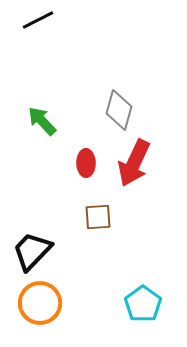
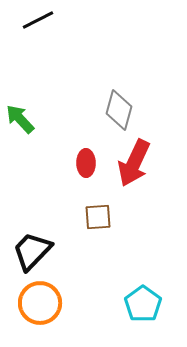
green arrow: moved 22 px left, 2 px up
